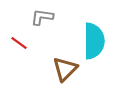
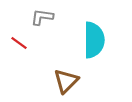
cyan semicircle: moved 1 px up
brown triangle: moved 1 px right, 12 px down
